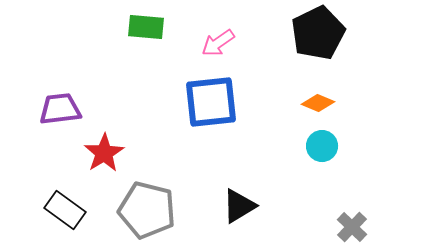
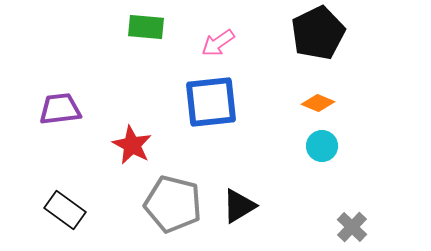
red star: moved 28 px right, 8 px up; rotated 12 degrees counterclockwise
gray pentagon: moved 26 px right, 6 px up
